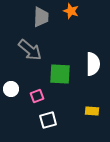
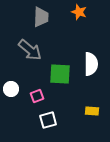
orange star: moved 8 px right, 1 px down
white semicircle: moved 2 px left
